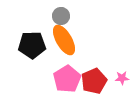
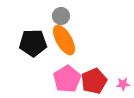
black pentagon: moved 1 px right, 2 px up
pink star: moved 1 px right, 6 px down
